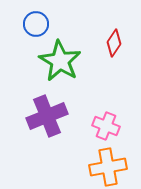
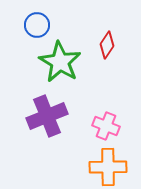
blue circle: moved 1 px right, 1 px down
red diamond: moved 7 px left, 2 px down
green star: moved 1 px down
orange cross: rotated 9 degrees clockwise
